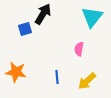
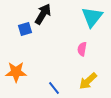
pink semicircle: moved 3 px right
orange star: rotated 10 degrees counterclockwise
blue line: moved 3 px left, 11 px down; rotated 32 degrees counterclockwise
yellow arrow: moved 1 px right
